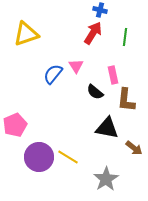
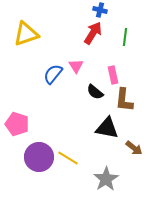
brown L-shape: moved 2 px left
pink pentagon: moved 2 px right, 1 px up; rotated 30 degrees counterclockwise
yellow line: moved 1 px down
